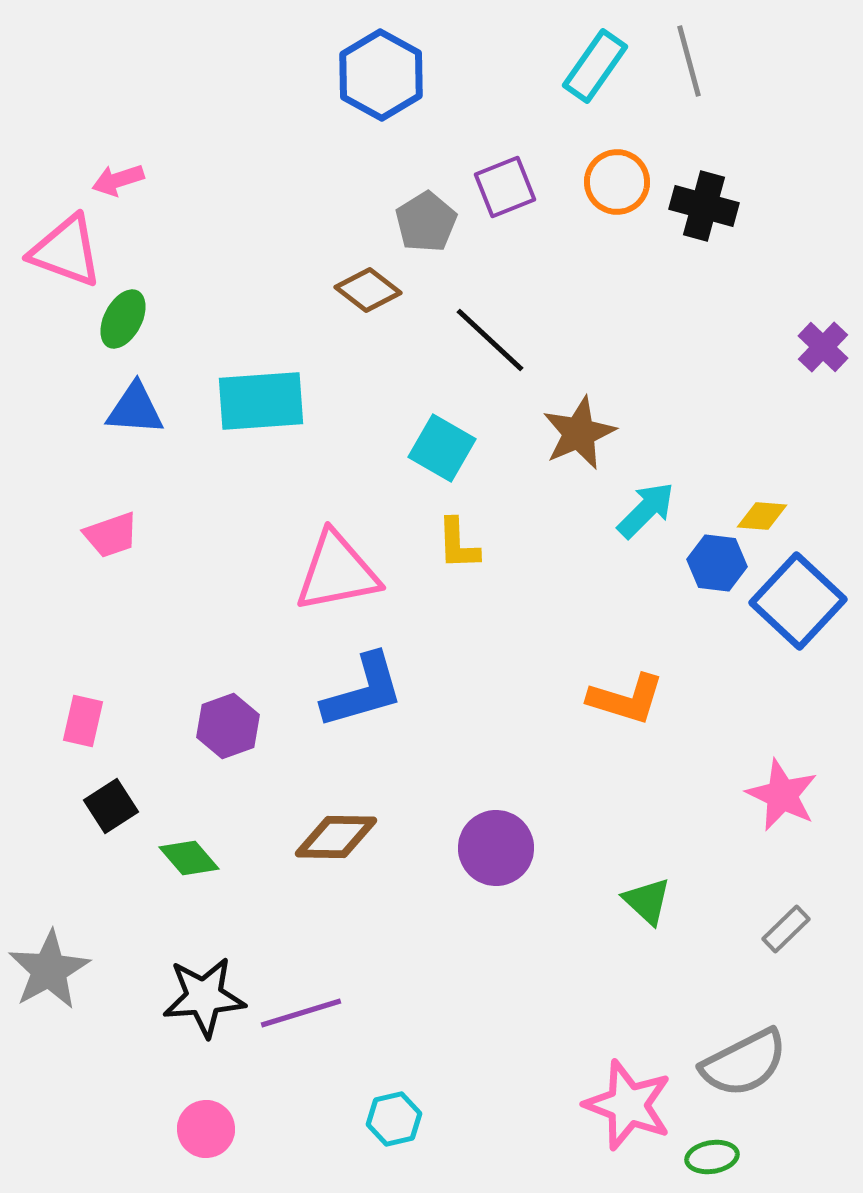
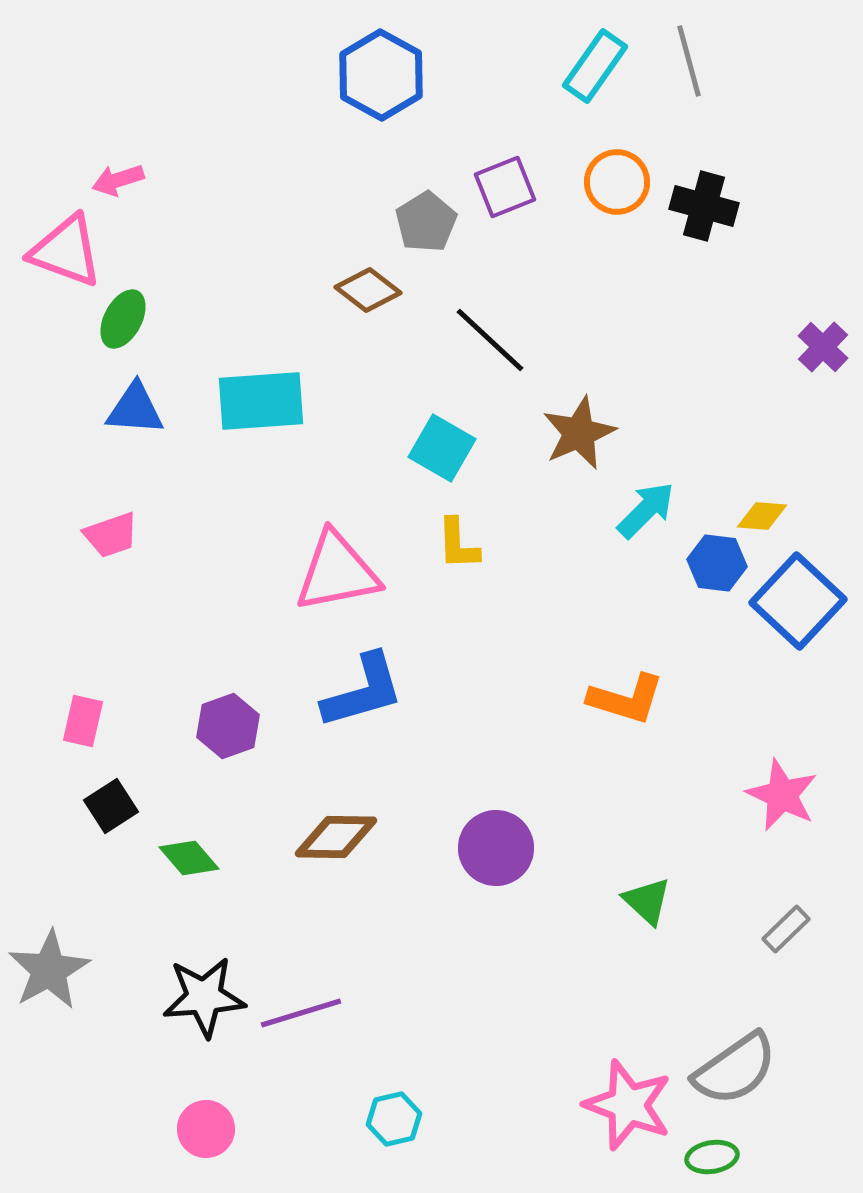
gray semicircle at (744, 1063): moved 9 px left, 6 px down; rotated 8 degrees counterclockwise
